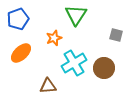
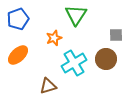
gray square: rotated 16 degrees counterclockwise
orange ellipse: moved 3 px left, 2 px down
brown circle: moved 2 px right, 9 px up
brown triangle: rotated 12 degrees counterclockwise
